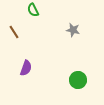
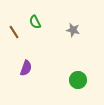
green semicircle: moved 2 px right, 12 px down
